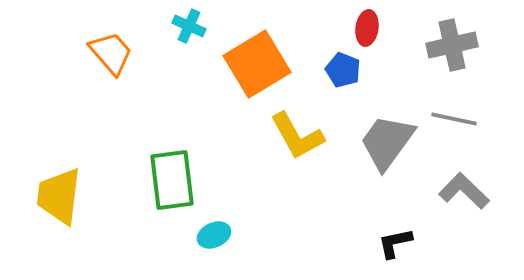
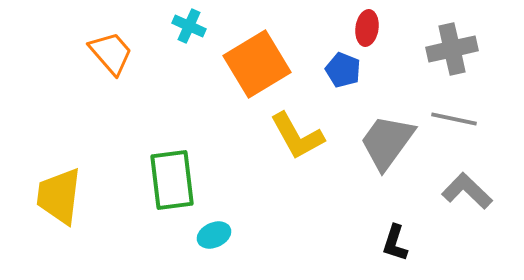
gray cross: moved 4 px down
gray L-shape: moved 3 px right
black L-shape: rotated 60 degrees counterclockwise
